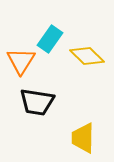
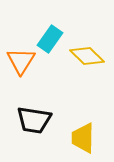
black trapezoid: moved 3 px left, 18 px down
